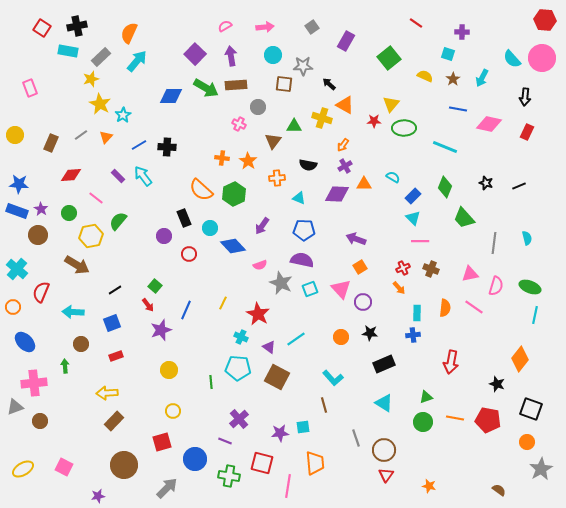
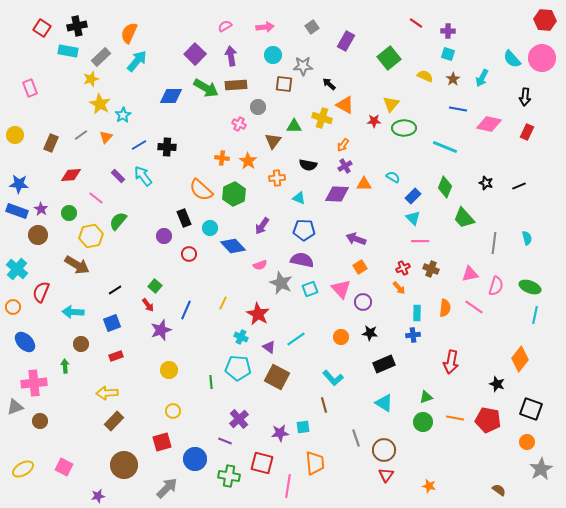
purple cross at (462, 32): moved 14 px left, 1 px up
